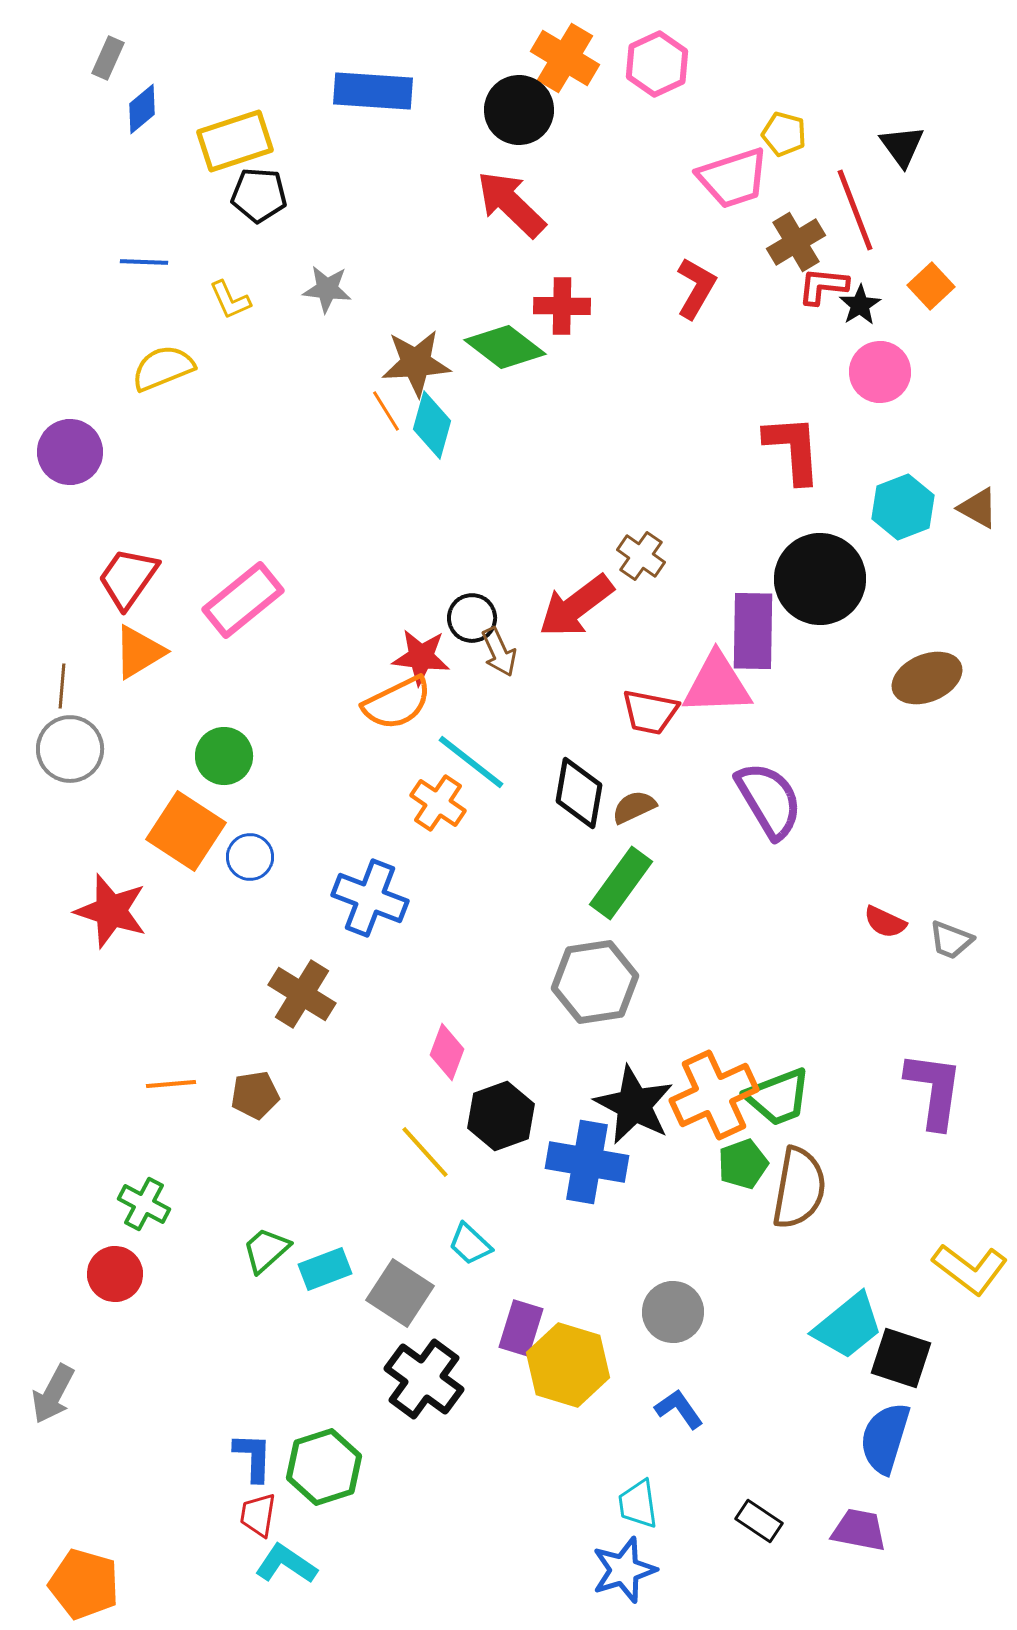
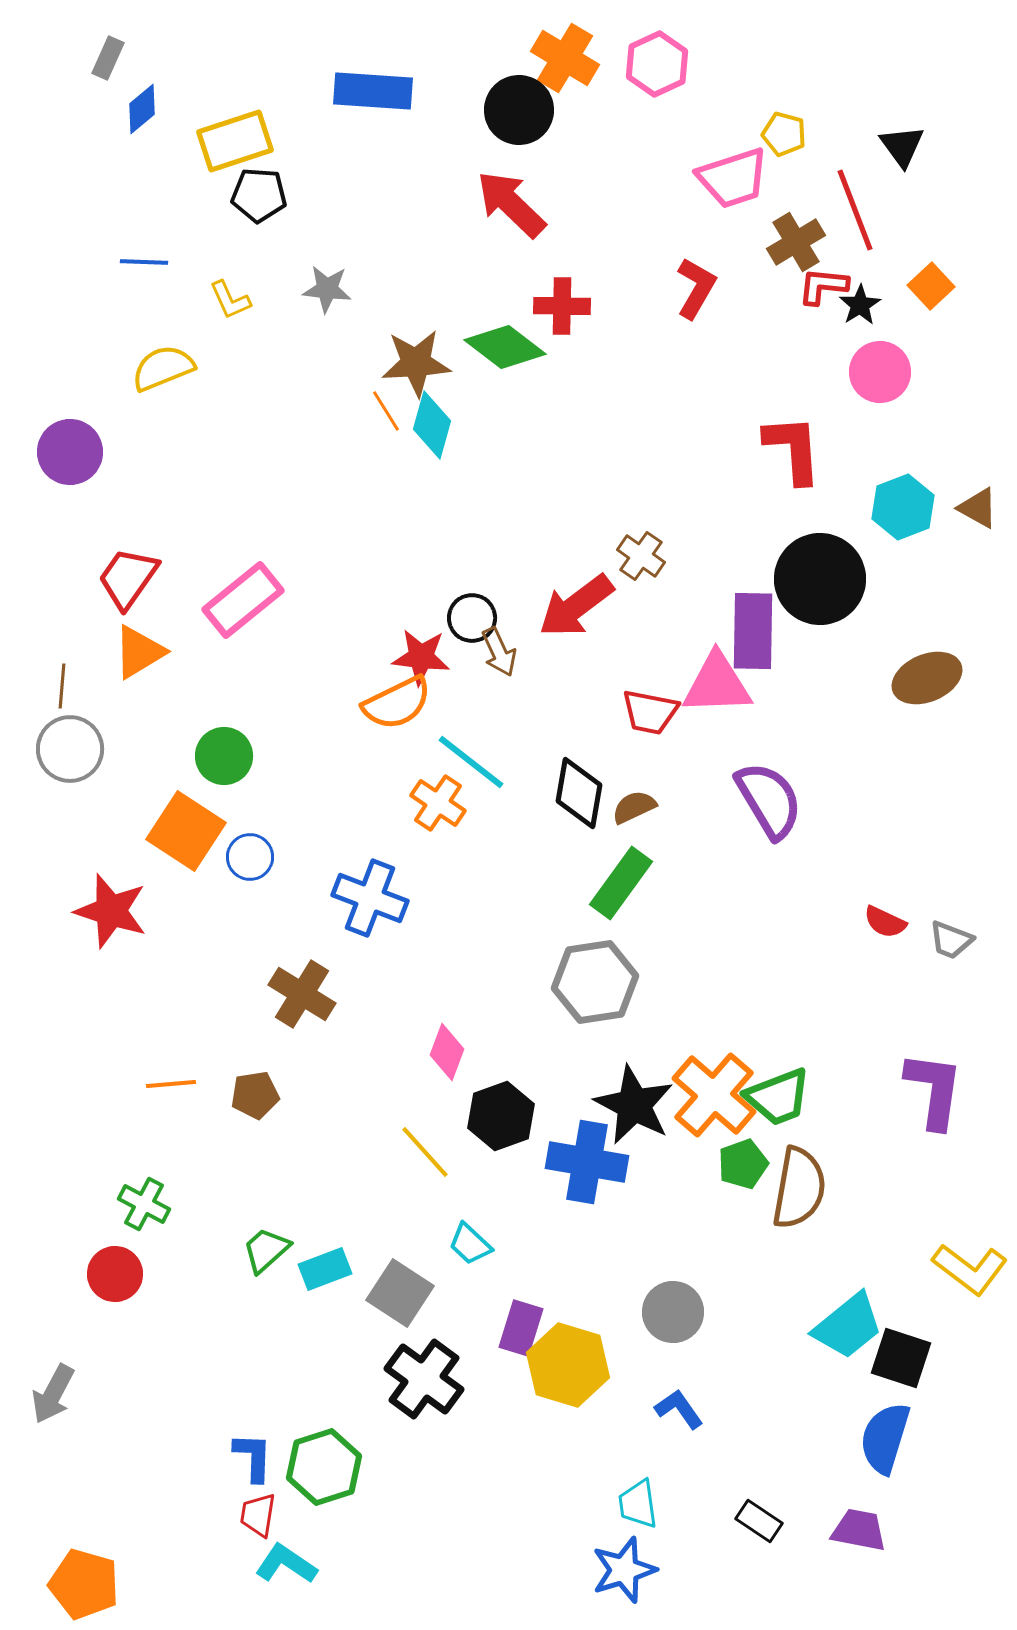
orange cross at (714, 1095): rotated 24 degrees counterclockwise
